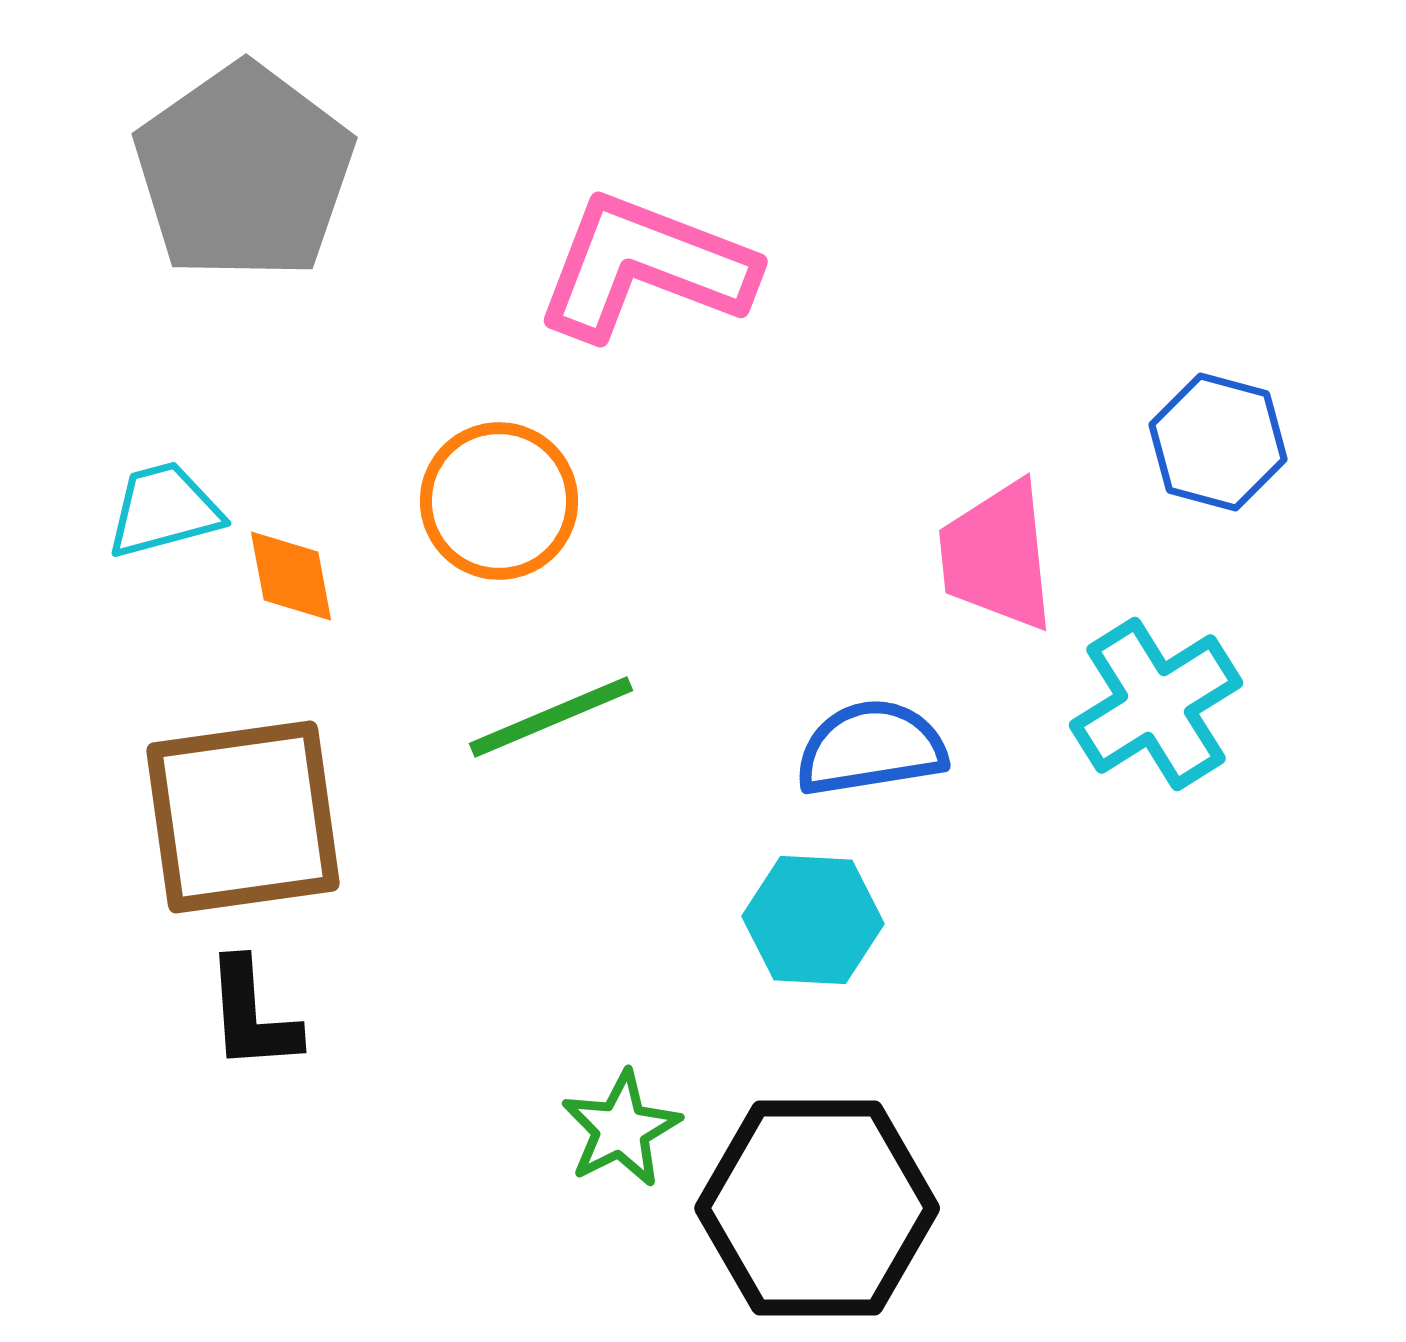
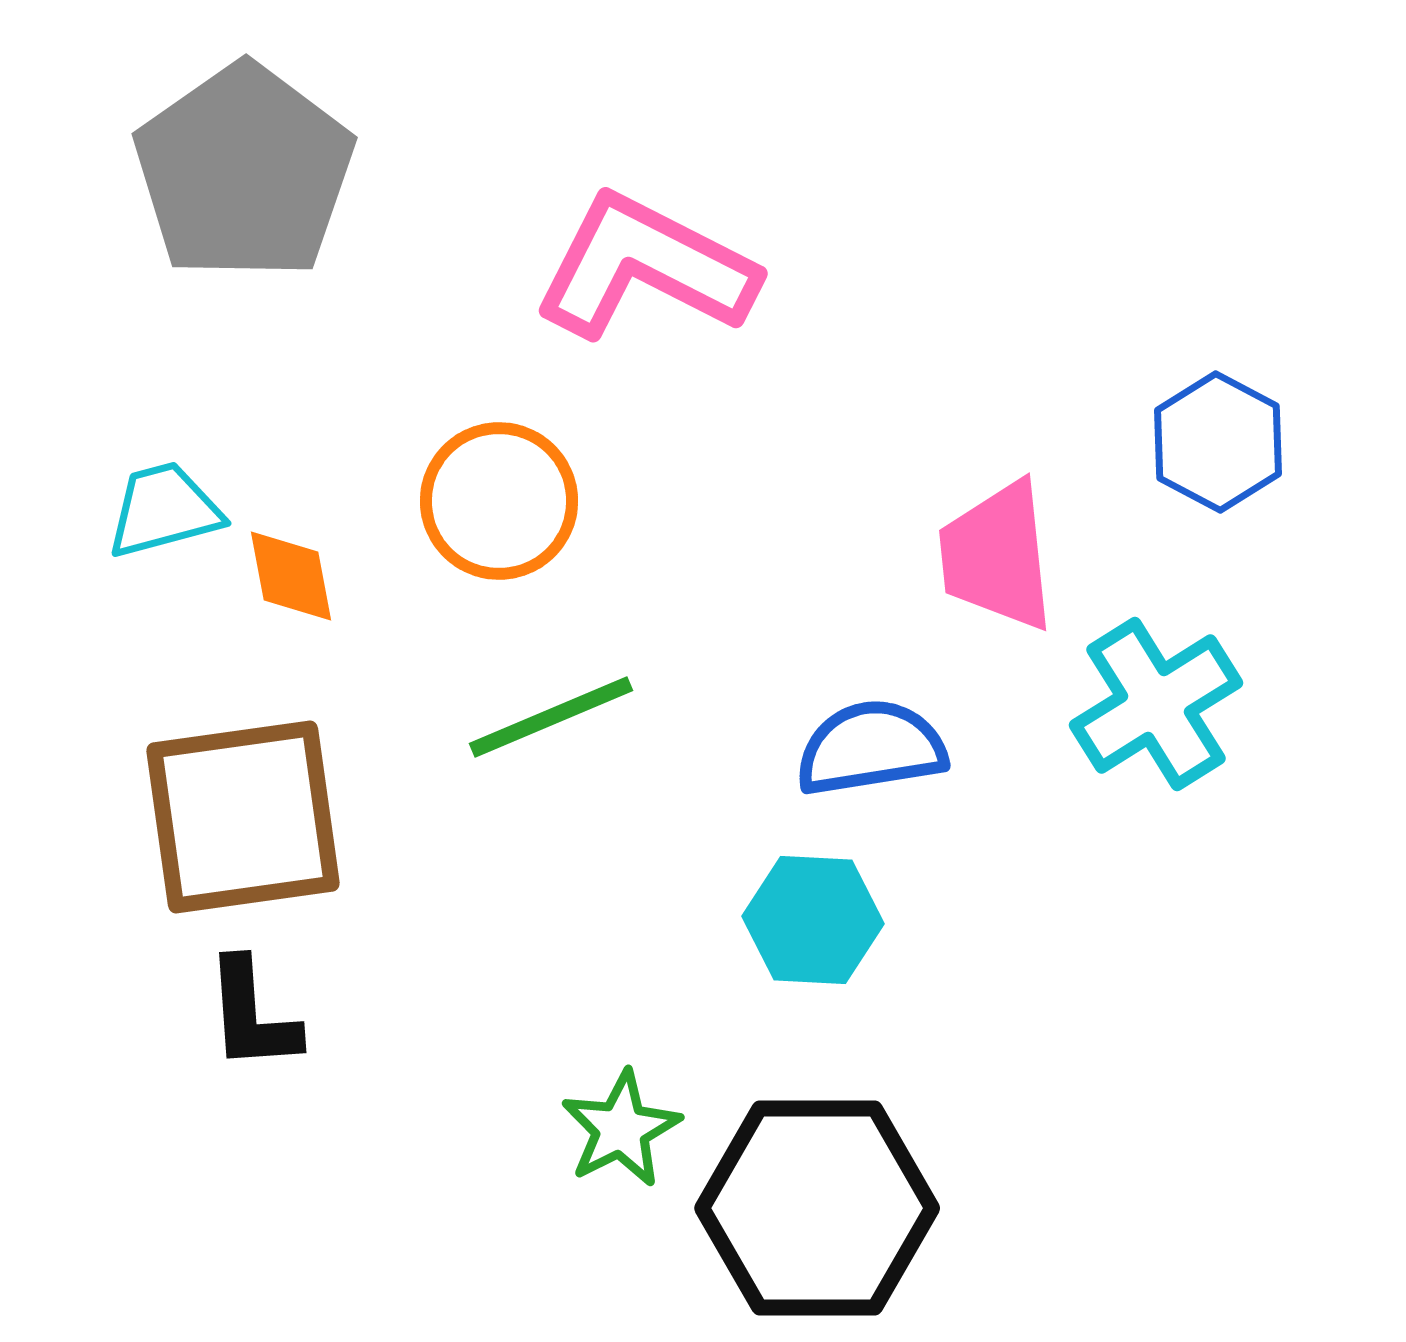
pink L-shape: rotated 6 degrees clockwise
blue hexagon: rotated 13 degrees clockwise
